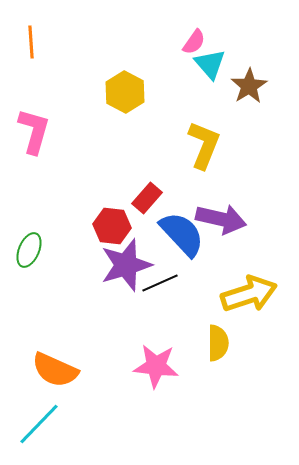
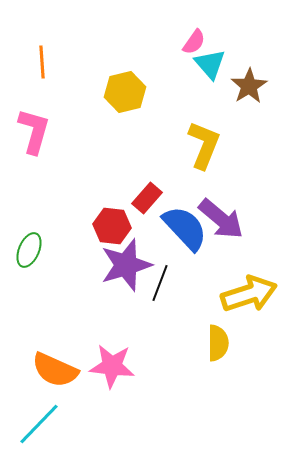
orange line: moved 11 px right, 20 px down
yellow hexagon: rotated 18 degrees clockwise
purple arrow: rotated 27 degrees clockwise
blue semicircle: moved 3 px right, 6 px up
black line: rotated 45 degrees counterclockwise
pink star: moved 44 px left
